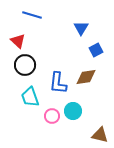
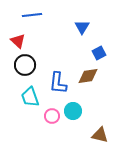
blue line: rotated 24 degrees counterclockwise
blue triangle: moved 1 px right, 1 px up
blue square: moved 3 px right, 3 px down
brown diamond: moved 2 px right, 1 px up
